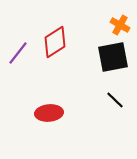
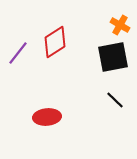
red ellipse: moved 2 px left, 4 px down
